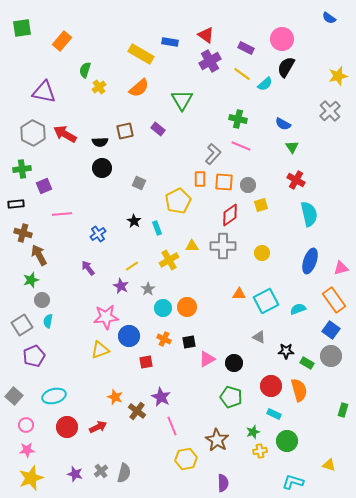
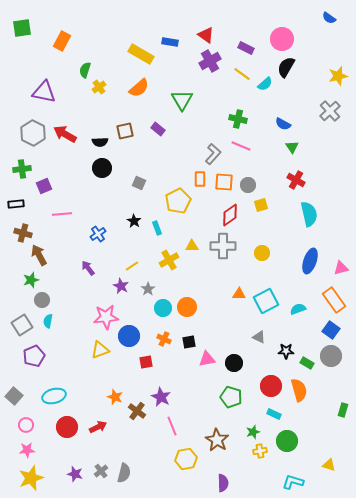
orange rectangle at (62, 41): rotated 12 degrees counterclockwise
pink triangle at (207, 359): rotated 18 degrees clockwise
